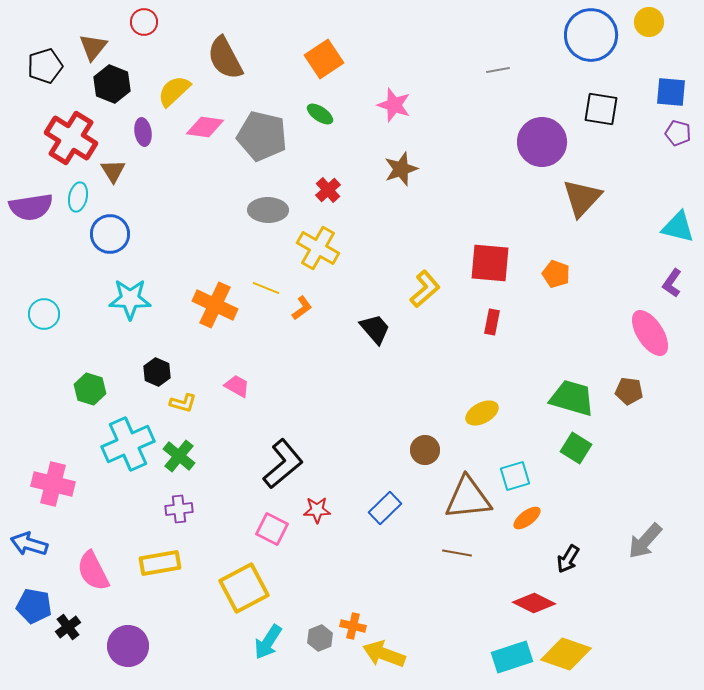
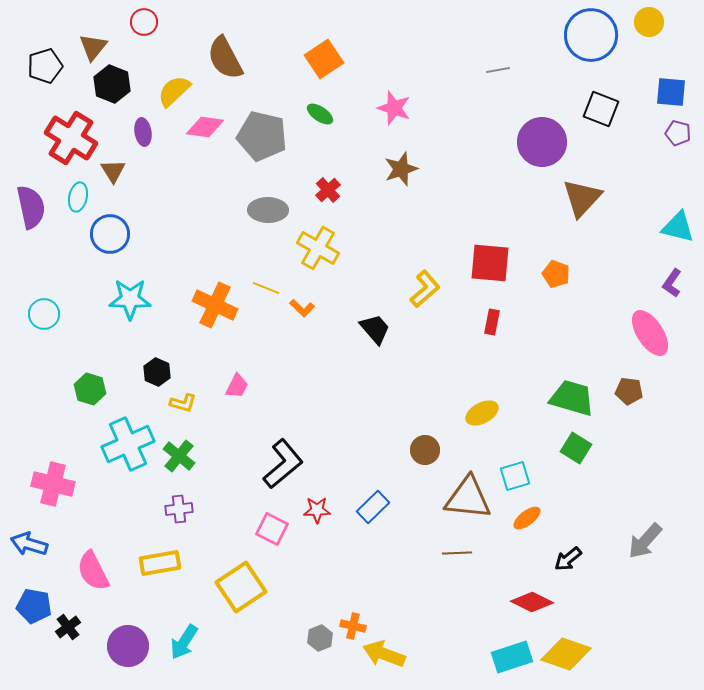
pink star at (394, 105): moved 3 px down
black square at (601, 109): rotated 12 degrees clockwise
purple semicircle at (31, 207): rotated 93 degrees counterclockwise
orange L-shape at (302, 308): rotated 80 degrees clockwise
pink trapezoid at (237, 386): rotated 88 degrees clockwise
brown triangle at (468, 498): rotated 12 degrees clockwise
blue rectangle at (385, 508): moved 12 px left, 1 px up
brown line at (457, 553): rotated 12 degrees counterclockwise
black arrow at (568, 559): rotated 20 degrees clockwise
yellow square at (244, 588): moved 3 px left, 1 px up; rotated 6 degrees counterclockwise
red diamond at (534, 603): moved 2 px left, 1 px up
cyan arrow at (268, 642): moved 84 px left
